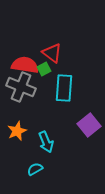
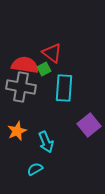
gray cross: rotated 12 degrees counterclockwise
